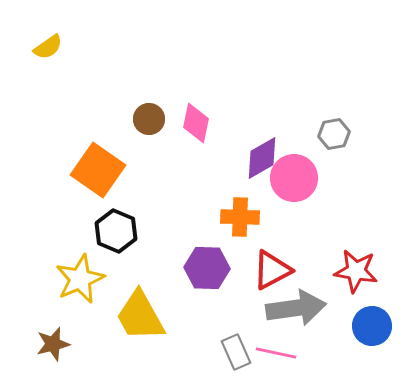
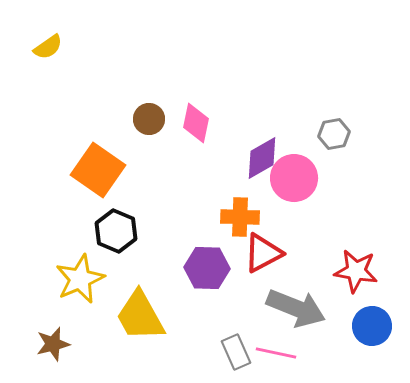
red triangle: moved 9 px left, 17 px up
gray arrow: rotated 30 degrees clockwise
